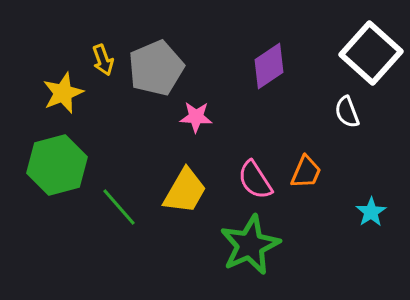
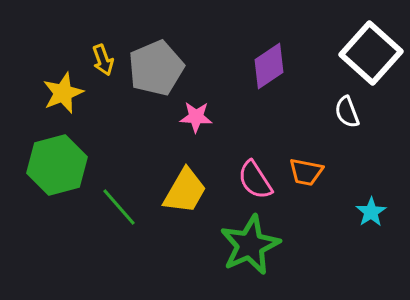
orange trapezoid: rotated 78 degrees clockwise
